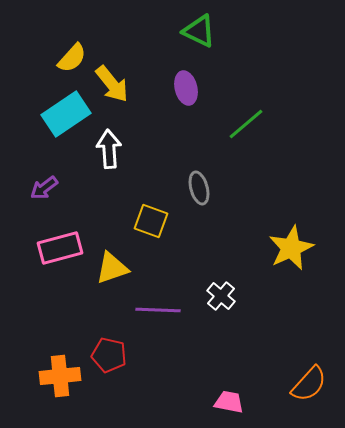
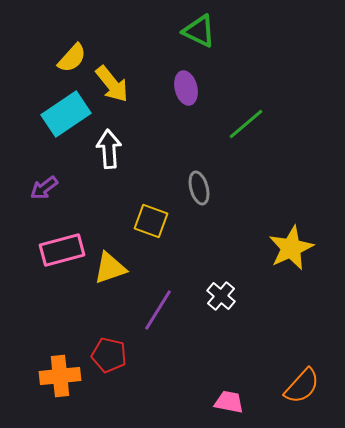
pink rectangle: moved 2 px right, 2 px down
yellow triangle: moved 2 px left
purple line: rotated 60 degrees counterclockwise
orange semicircle: moved 7 px left, 2 px down
